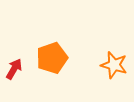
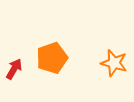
orange star: moved 2 px up
